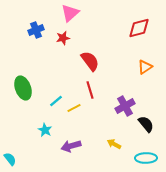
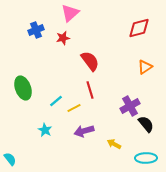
purple cross: moved 5 px right
purple arrow: moved 13 px right, 15 px up
